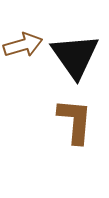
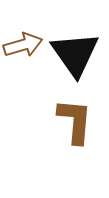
black triangle: moved 2 px up
